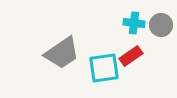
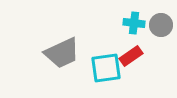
gray trapezoid: rotated 9 degrees clockwise
cyan square: moved 2 px right
